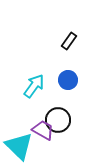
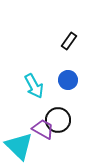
cyan arrow: rotated 115 degrees clockwise
purple trapezoid: moved 1 px up
